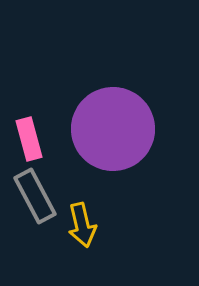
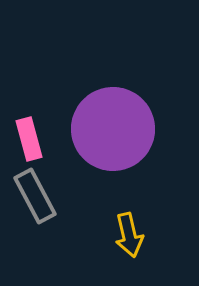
yellow arrow: moved 47 px right, 10 px down
